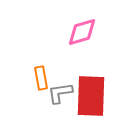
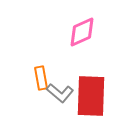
pink diamond: rotated 8 degrees counterclockwise
gray L-shape: rotated 132 degrees counterclockwise
